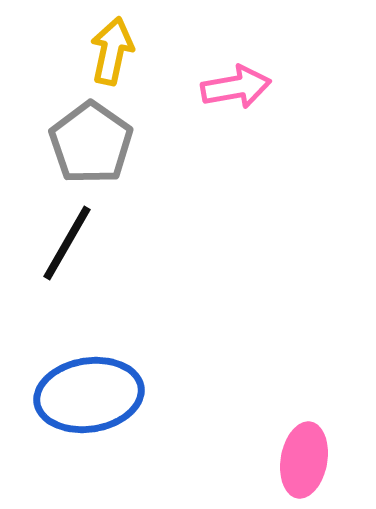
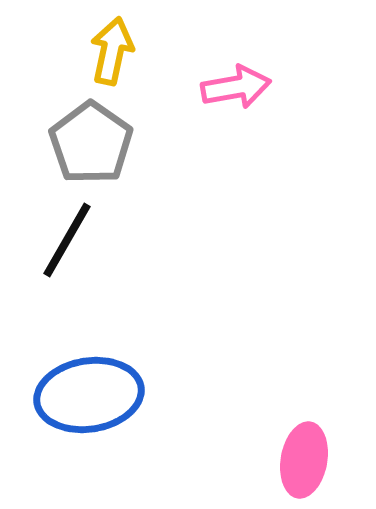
black line: moved 3 px up
